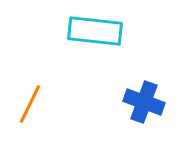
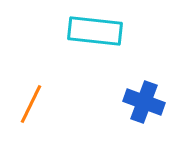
orange line: moved 1 px right
